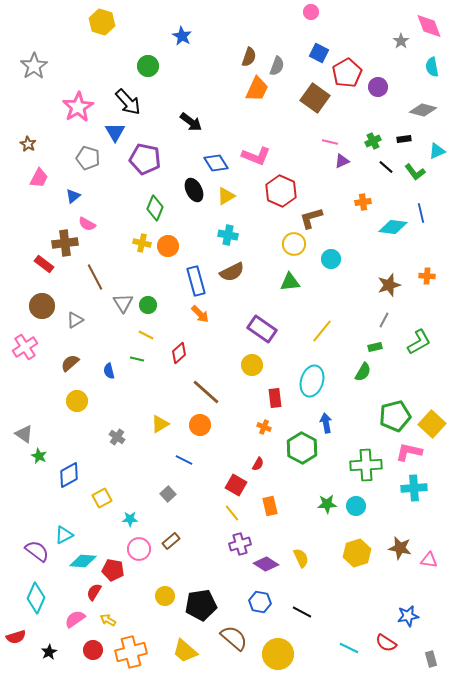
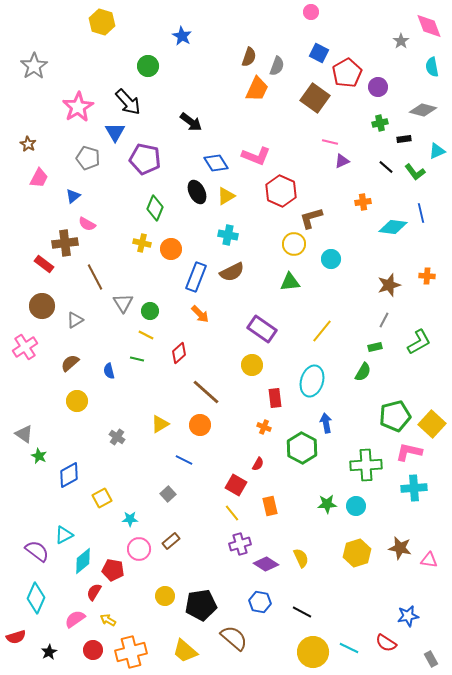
green cross at (373, 141): moved 7 px right, 18 px up; rotated 14 degrees clockwise
black ellipse at (194, 190): moved 3 px right, 2 px down
orange circle at (168, 246): moved 3 px right, 3 px down
blue rectangle at (196, 281): moved 4 px up; rotated 36 degrees clockwise
green circle at (148, 305): moved 2 px right, 6 px down
cyan diamond at (83, 561): rotated 44 degrees counterclockwise
yellow circle at (278, 654): moved 35 px right, 2 px up
gray rectangle at (431, 659): rotated 14 degrees counterclockwise
